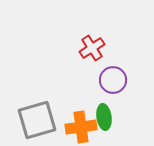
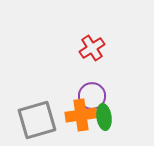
purple circle: moved 21 px left, 16 px down
orange cross: moved 12 px up
